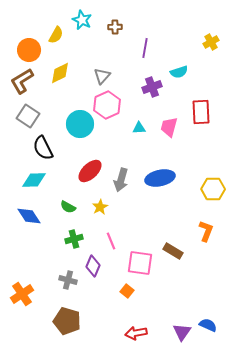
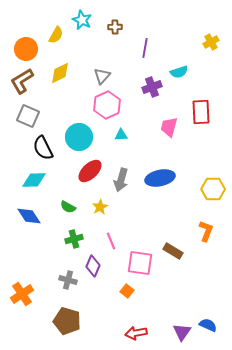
orange circle: moved 3 px left, 1 px up
gray square: rotated 10 degrees counterclockwise
cyan circle: moved 1 px left, 13 px down
cyan triangle: moved 18 px left, 7 px down
